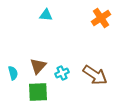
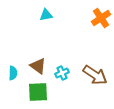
cyan triangle: rotated 16 degrees counterclockwise
brown triangle: rotated 36 degrees counterclockwise
cyan semicircle: rotated 16 degrees clockwise
